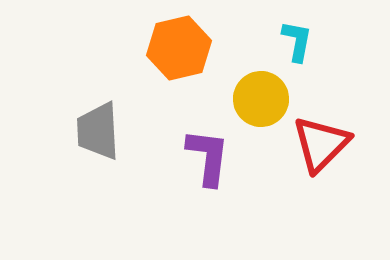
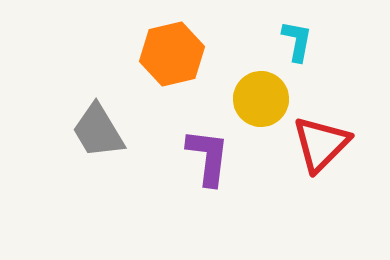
orange hexagon: moved 7 px left, 6 px down
gray trapezoid: rotated 28 degrees counterclockwise
